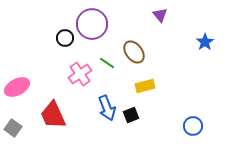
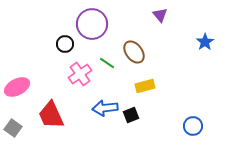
black circle: moved 6 px down
blue arrow: moved 2 px left; rotated 105 degrees clockwise
red trapezoid: moved 2 px left
